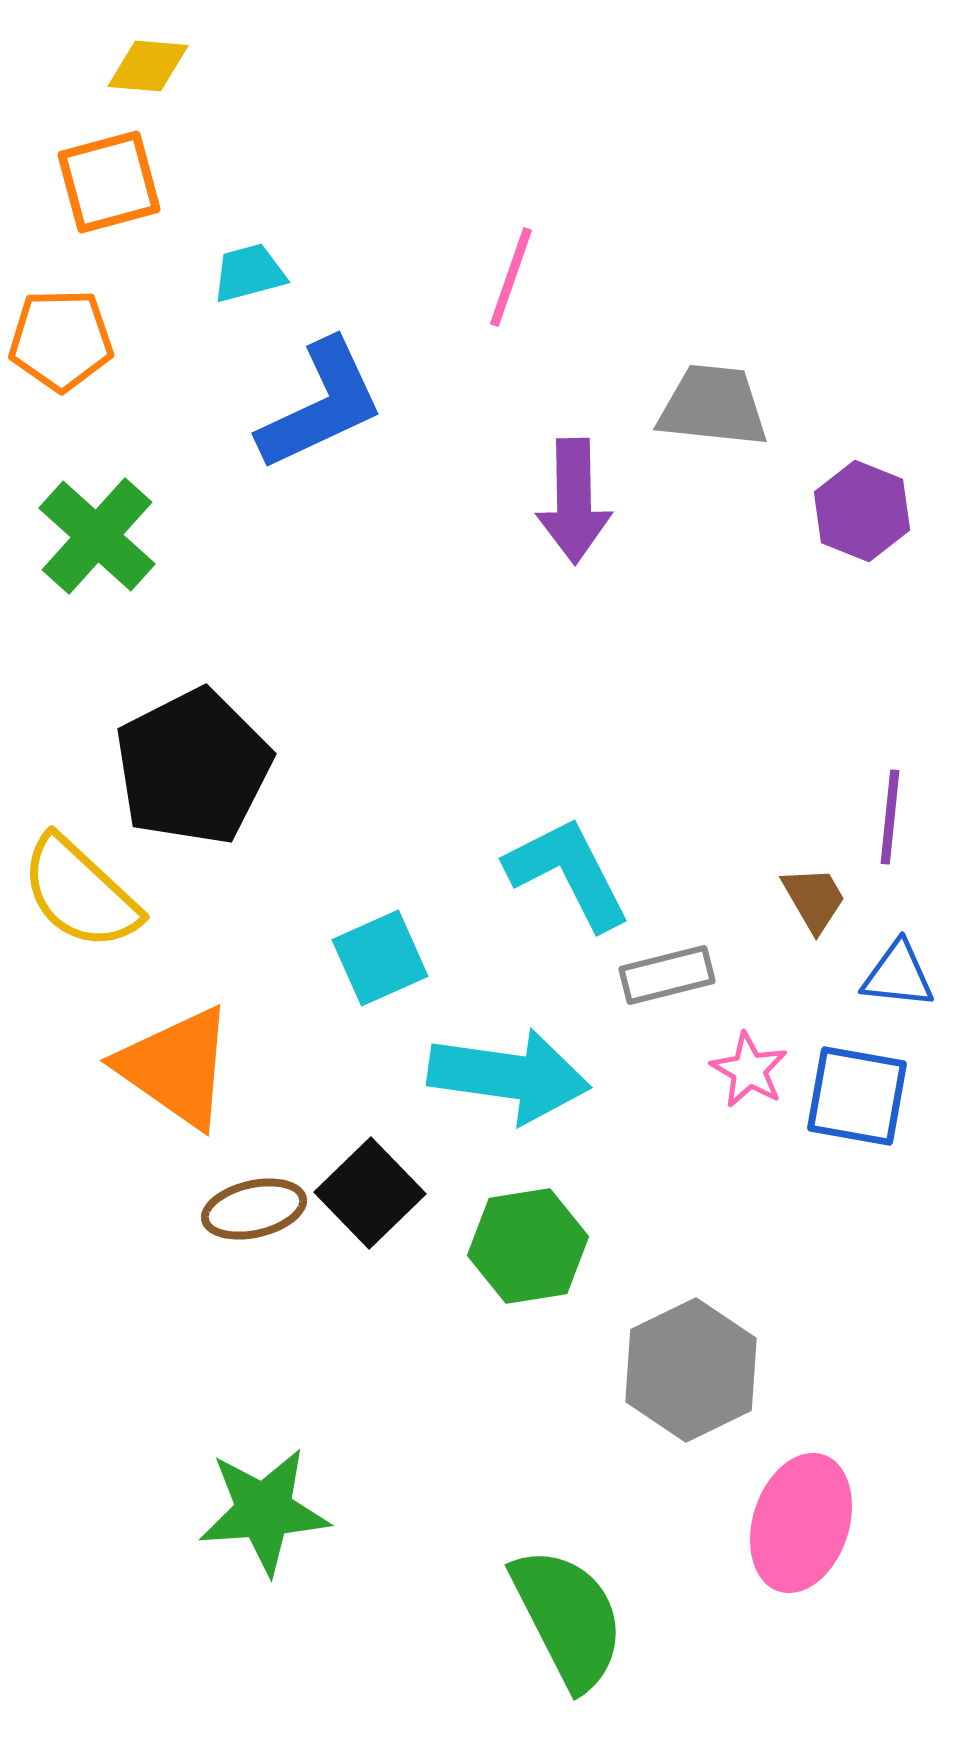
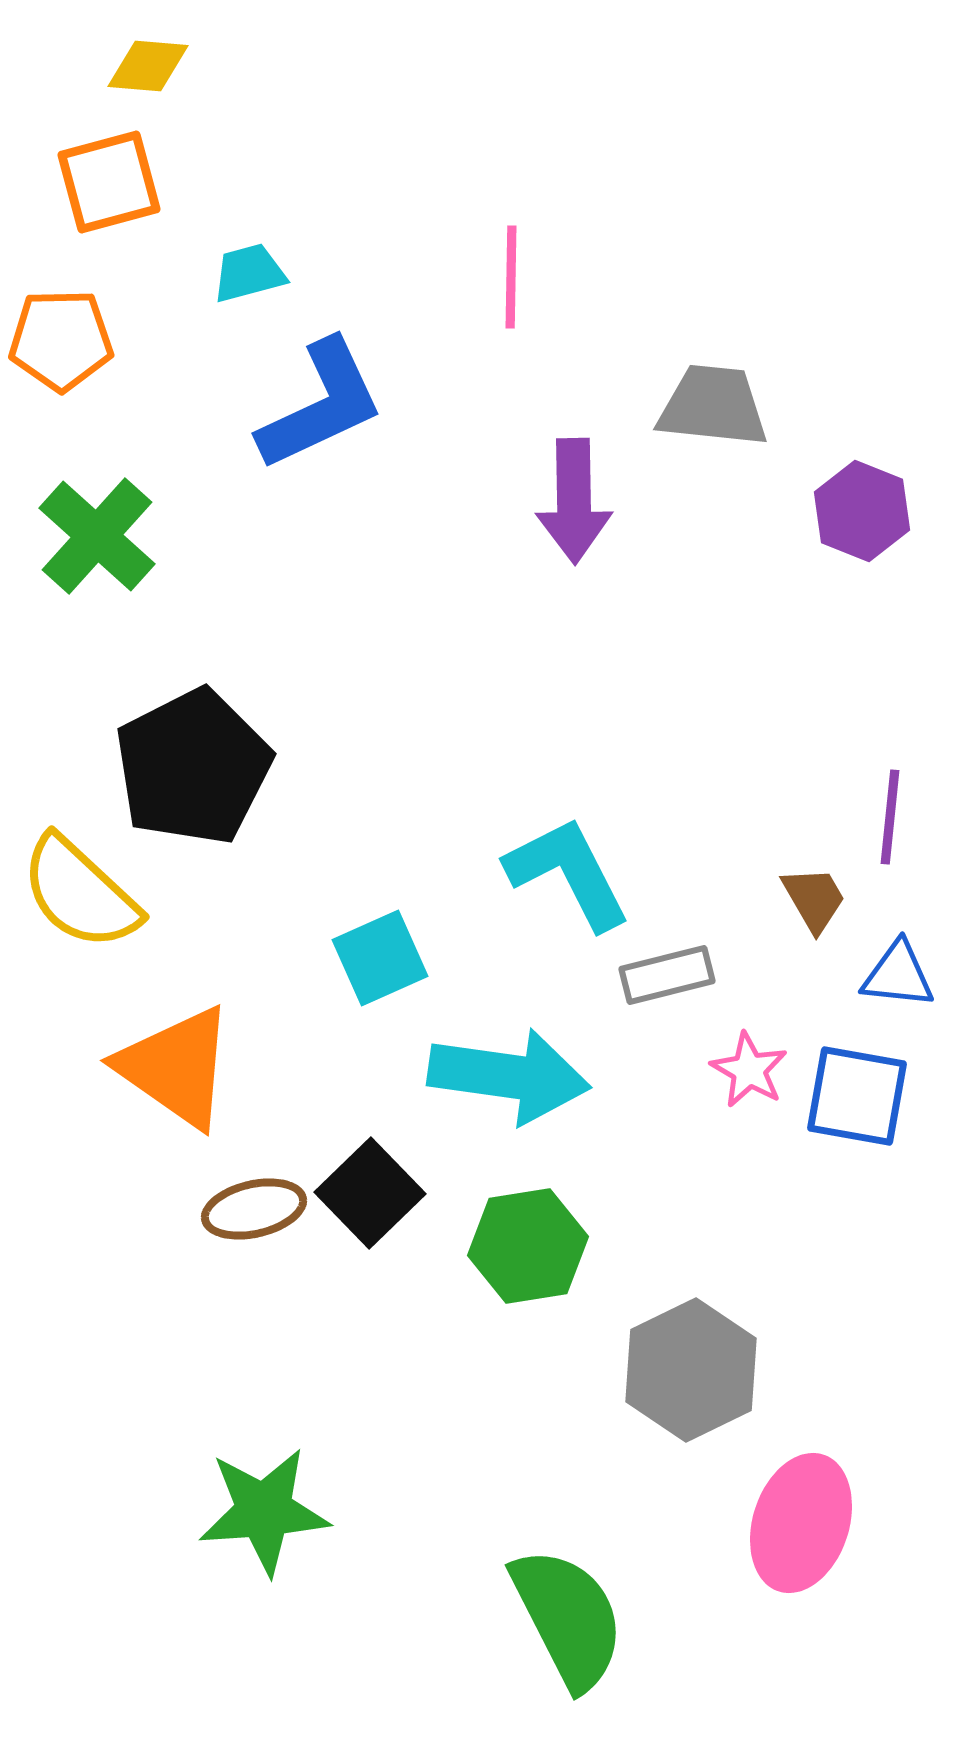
pink line: rotated 18 degrees counterclockwise
